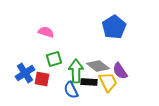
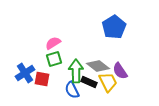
pink semicircle: moved 7 px right, 11 px down; rotated 49 degrees counterclockwise
black rectangle: rotated 21 degrees clockwise
blue semicircle: moved 1 px right
